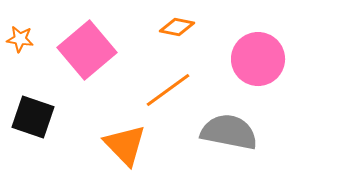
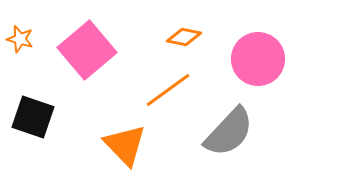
orange diamond: moved 7 px right, 10 px down
orange star: rotated 8 degrees clockwise
gray semicircle: rotated 122 degrees clockwise
